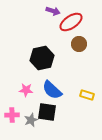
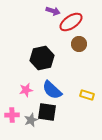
pink star: rotated 16 degrees counterclockwise
